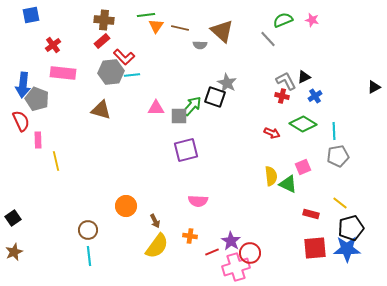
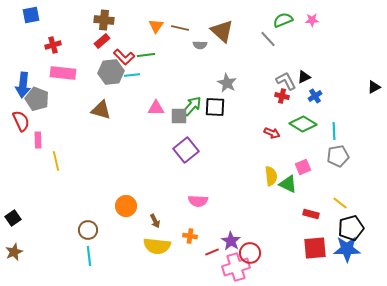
green line at (146, 15): moved 40 px down
pink star at (312, 20): rotated 16 degrees counterclockwise
red cross at (53, 45): rotated 21 degrees clockwise
black square at (215, 97): moved 10 px down; rotated 15 degrees counterclockwise
purple square at (186, 150): rotated 25 degrees counterclockwise
yellow semicircle at (157, 246): rotated 60 degrees clockwise
